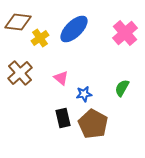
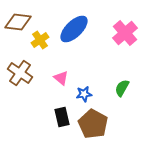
yellow cross: moved 2 px down
brown cross: rotated 15 degrees counterclockwise
black rectangle: moved 1 px left, 1 px up
